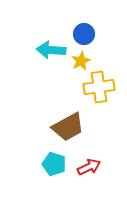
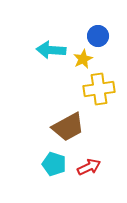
blue circle: moved 14 px right, 2 px down
yellow star: moved 2 px right, 2 px up
yellow cross: moved 2 px down
